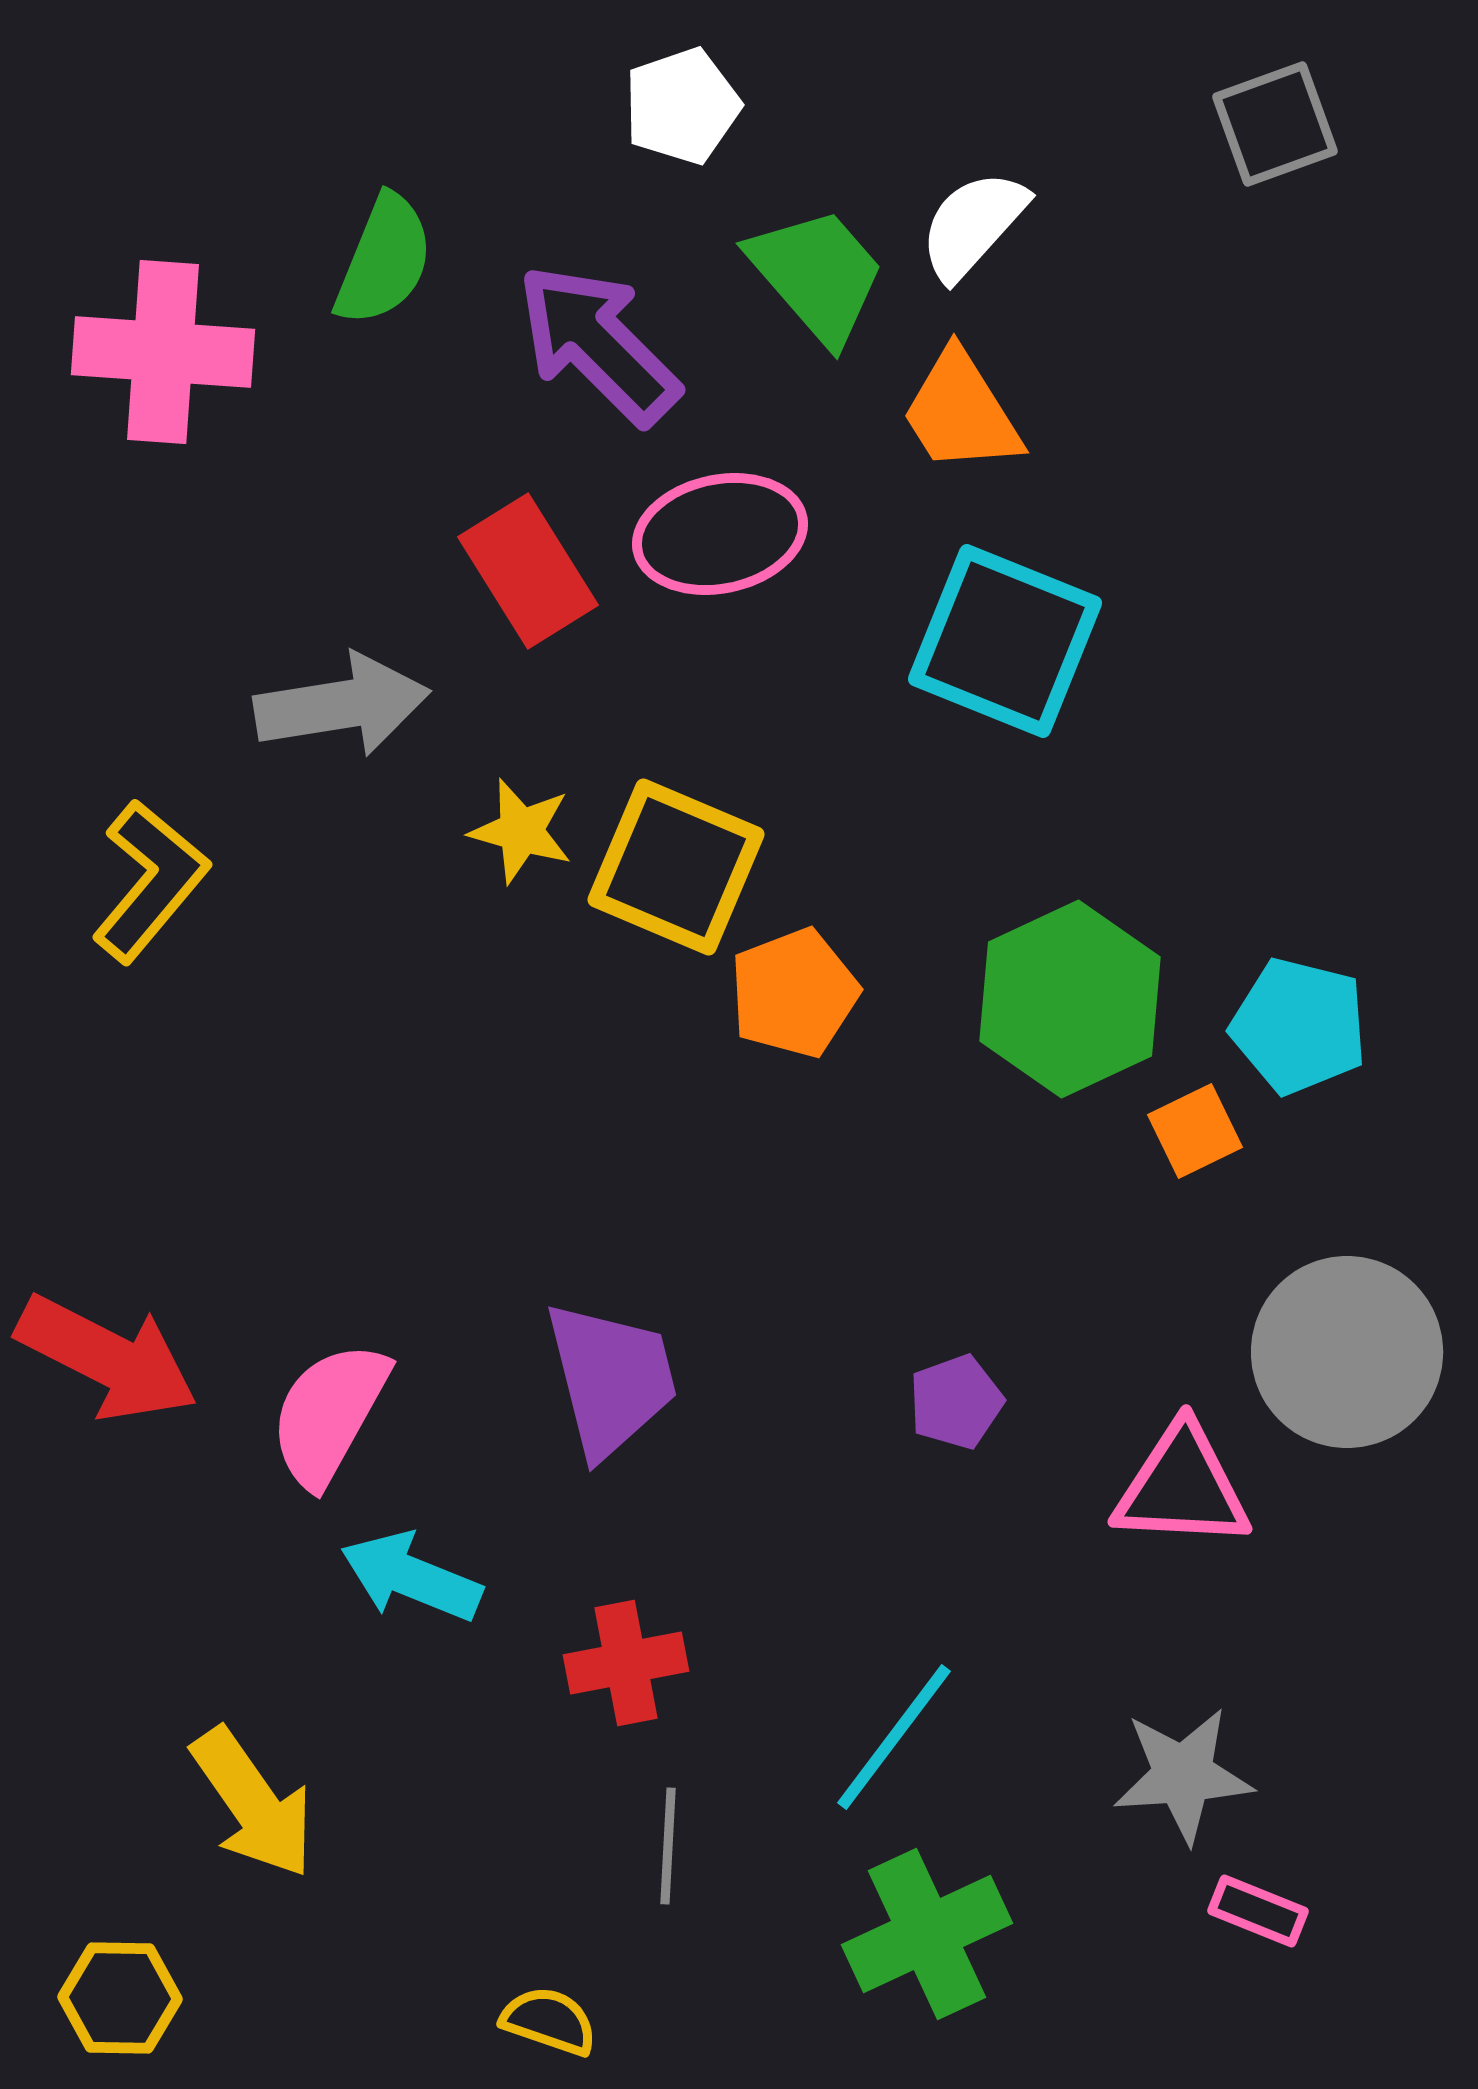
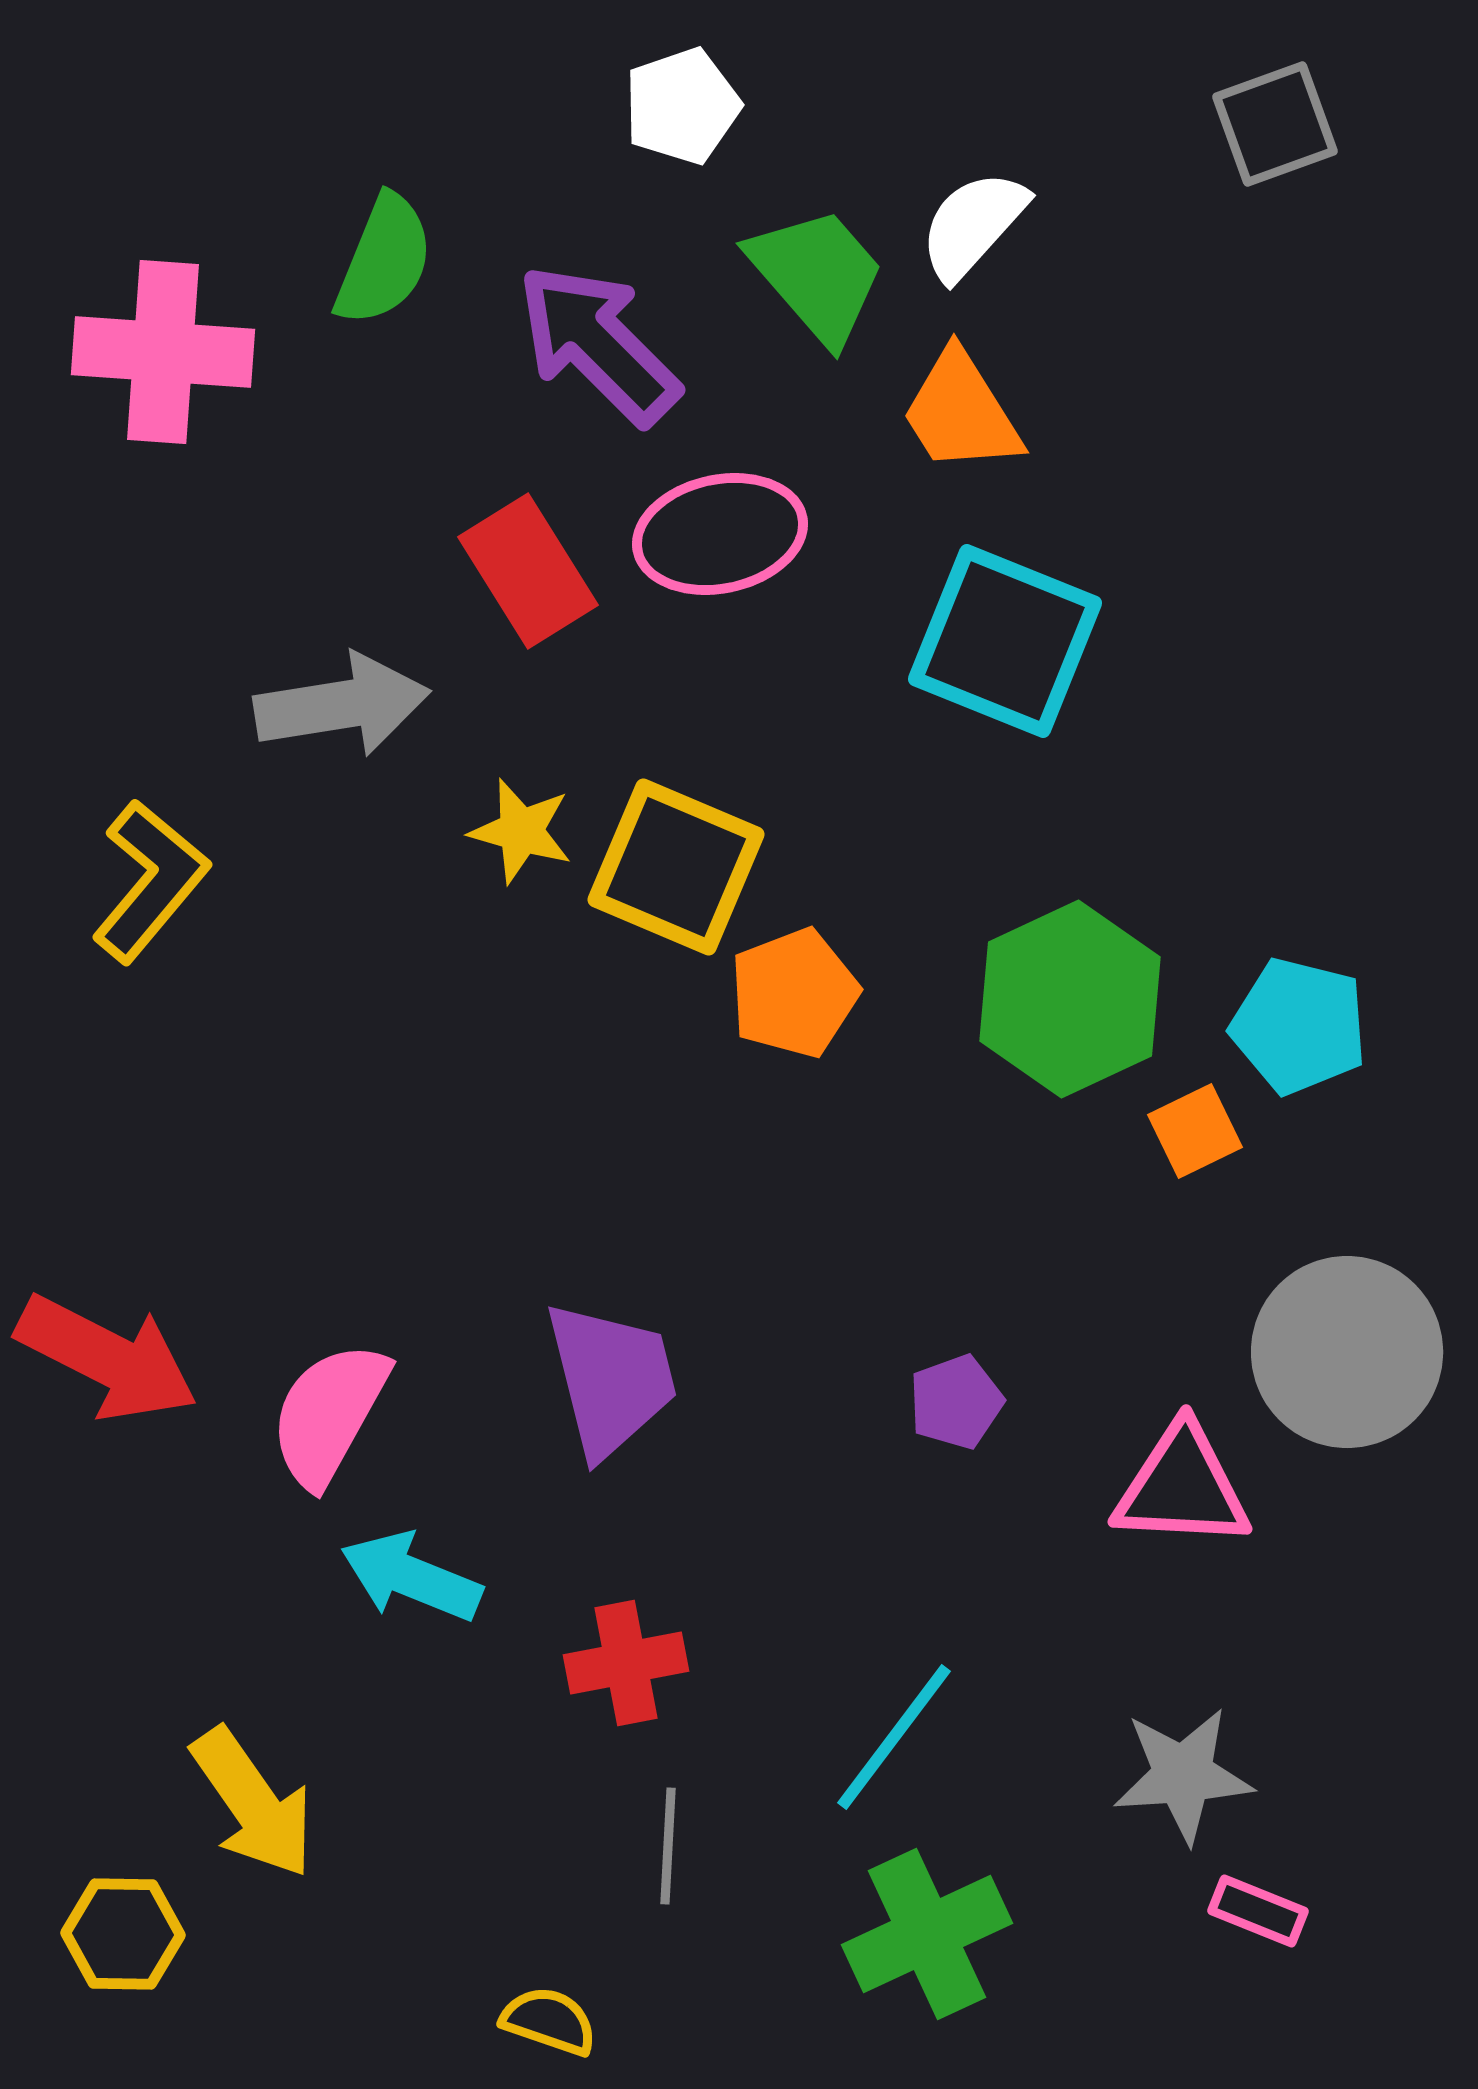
yellow hexagon: moved 3 px right, 64 px up
